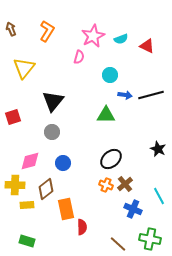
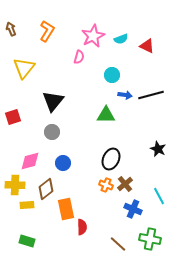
cyan circle: moved 2 px right
black ellipse: rotated 25 degrees counterclockwise
